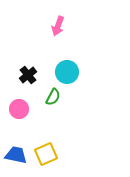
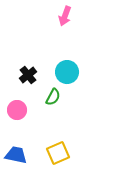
pink arrow: moved 7 px right, 10 px up
pink circle: moved 2 px left, 1 px down
yellow square: moved 12 px right, 1 px up
